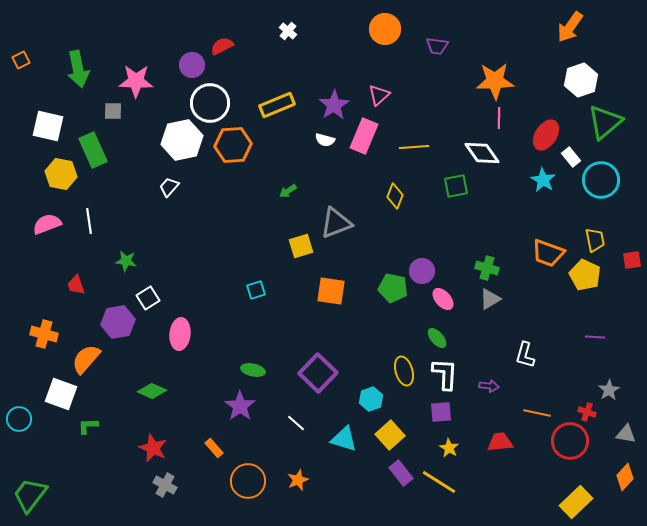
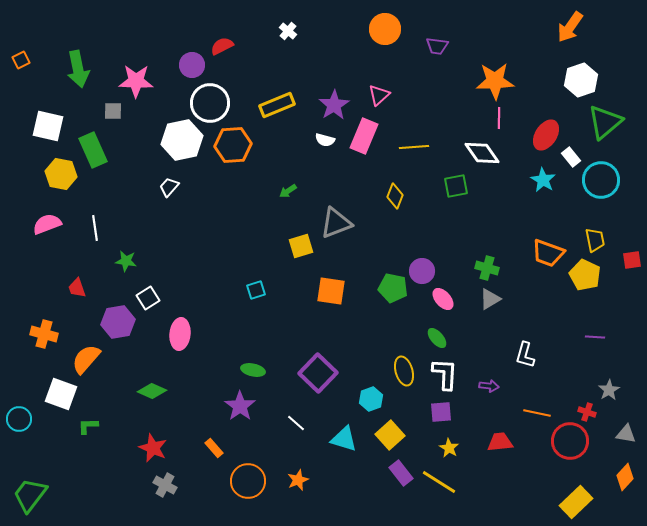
white line at (89, 221): moved 6 px right, 7 px down
red trapezoid at (76, 285): moved 1 px right, 3 px down
